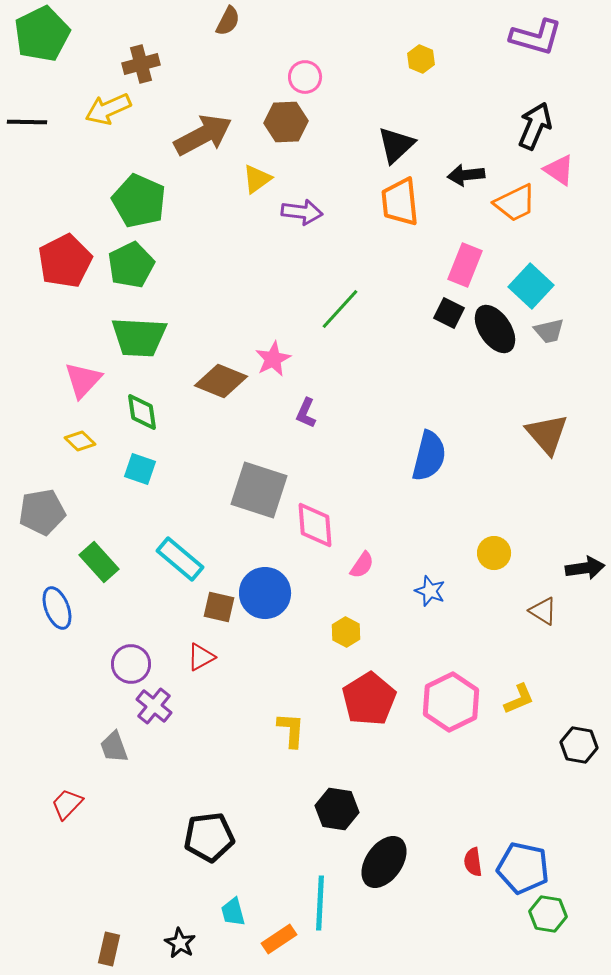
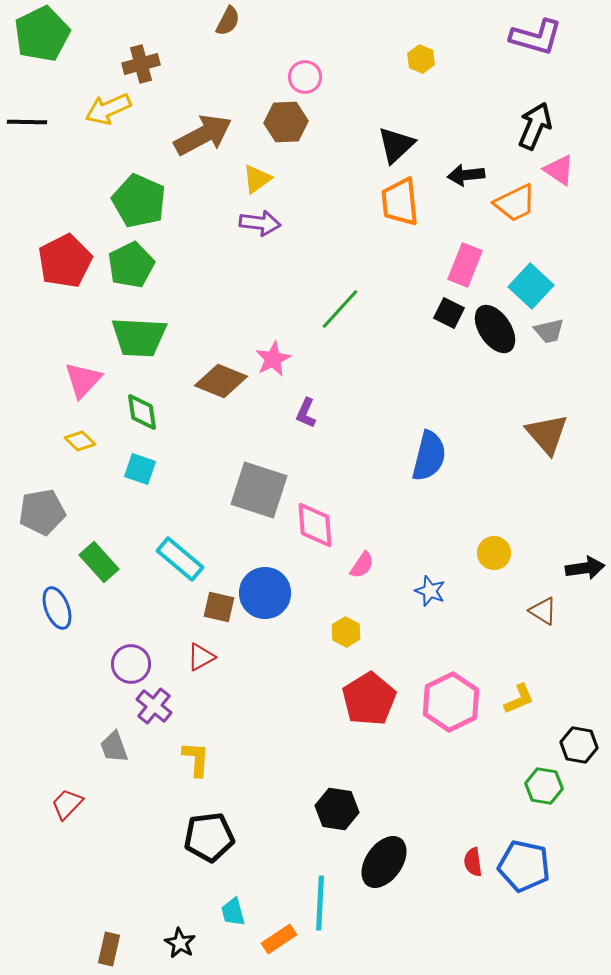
purple arrow at (302, 212): moved 42 px left, 11 px down
yellow L-shape at (291, 730): moved 95 px left, 29 px down
blue pentagon at (523, 868): moved 1 px right, 2 px up
green hexagon at (548, 914): moved 4 px left, 128 px up
